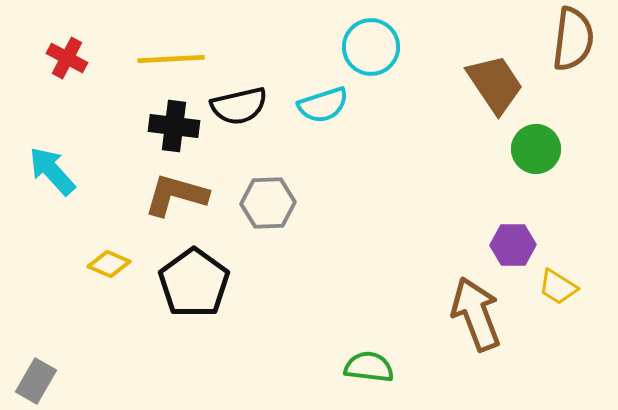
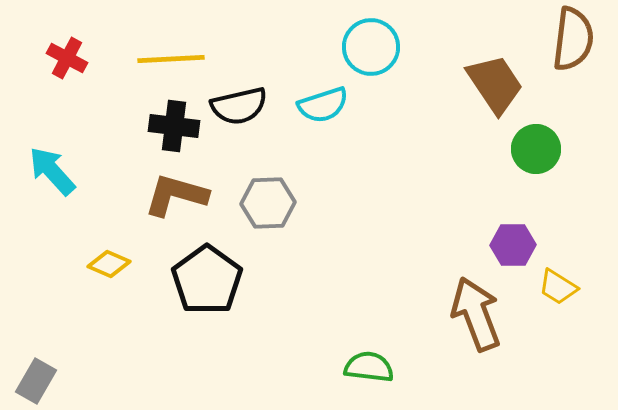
black pentagon: moved 13 px right, 3 px up
